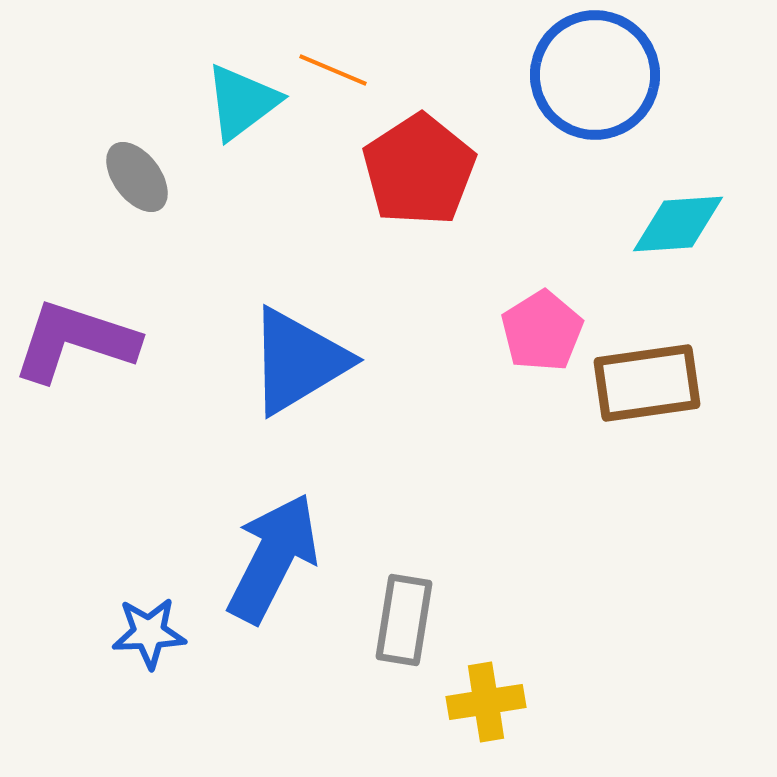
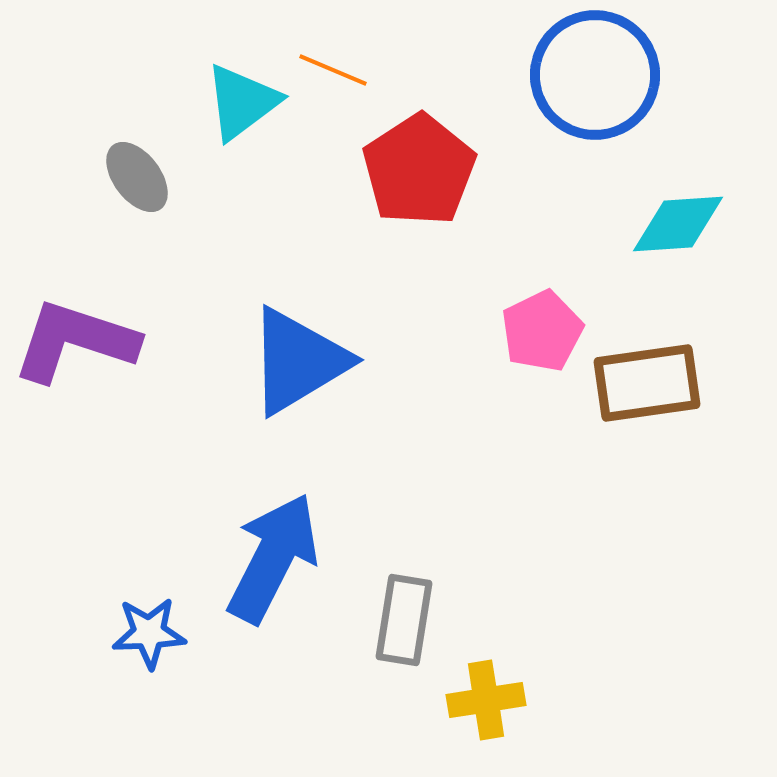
pink pentagon: rotated 6 degrees clockwise
yellow cross: moved 2 px up
